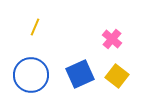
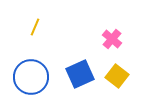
blue circle: moved 2 px down
